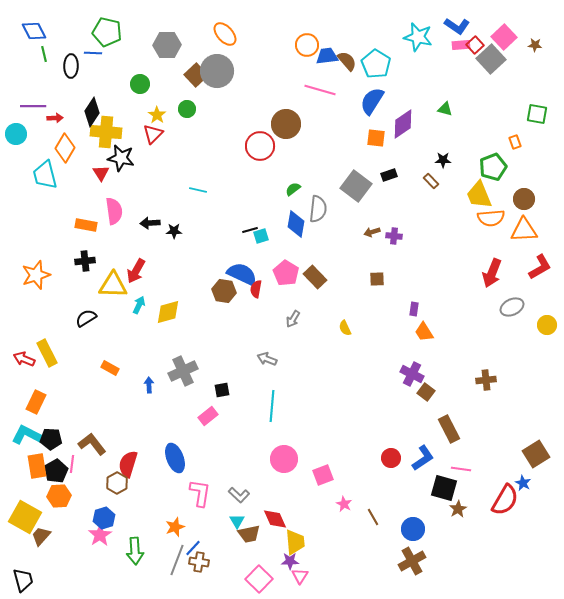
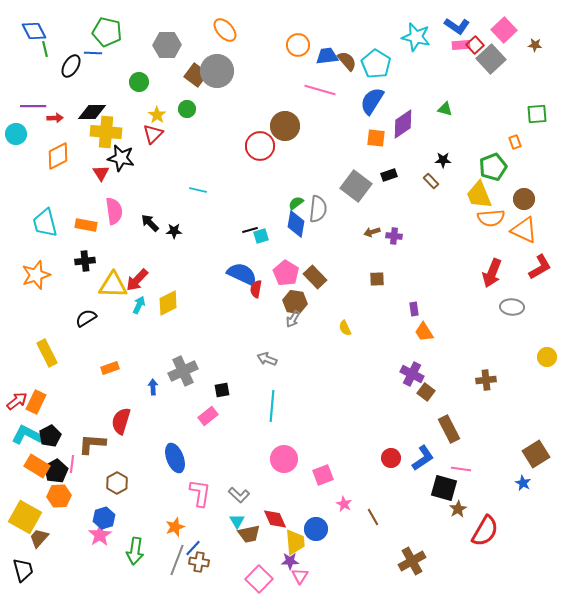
orange ellipse at (225, 34): moved 4 px up
cyan star at (418, 37): moved 2 px left
pink square at (504, 37): moved 7 px up
orange circle at (307, 45): moved 9 px left
green line at (44, 54): moved 1 px right, 5 px up
black ellipse at (71, 66): rotated 30 degrees clockwise
brown square at (196, 75): rotated 10 degrees counterclockwise
green circle at (140, 84): moved 1 px left, 2 px up
black diamond at (92, 112): rotated 56 degrees clockwise
green square at (537, 114): rotated 15 degrees counterclockwise
brown circle at (286, 124): moved 1 px left, 2 px down
orange diamond at (65, 148): moved 7 px left, 8 px down; rotated 32 degrees clockwise
cyan trapezoid at (45, 175): moved 48 px down
green semicircle at (293, 189): moved 3 px right, 14 px down
black arrow at (150, 223): rotated 48 degrees clockwise
orange triangle at (524, 230): rotated 28 degrees clockwise
red arrow at (136, 271): moved 1 px right, 9 px down; rotated 15 degrees clockwise
brown hexagon at (224, 291): moved 71 px right, 11 px down
gray ellipse at (512, 307): rotated 30 degrees clockwise
purple rectangle at (414, 309): rotated 16 degrees counterclockwise
yellow diamond at (168, 312): moved 9 px up; rotated 12 degrees counterclockwise
yellow circle at (547, 325): moved 32 px down
red arrow at (24, 359): moved 7 px left, 42 px down; rotated 120 degrees clockwise
orange rectangle at (110, 368): rotated 48 degrees counterclockwise
blue arrow at (149, 385): moved 4 px right, 2 px down
black pentagon at (51, 439): moved 1 px left, 3 px up; rotated 30 degrees counterclockwise
brown L-shape at (92, 444): rotated 48 degrees counterclockwise
red semicircle at (128, 464): moved 7 px left, 43 px up
orange rectangle at (37, 466): rotated 50 degrees counterclockwise
red semicircle at (505, 500): moved 20 px left, 31 px down
blue circle at (413, 529): moved 97 px left
brown trapezoid at (41, 536): moved 2 px left, 2 px down
green arrow at (135, 551): rotated 12 degrees clockwise
black trapezoid at (23, 580): moved 10 px up
